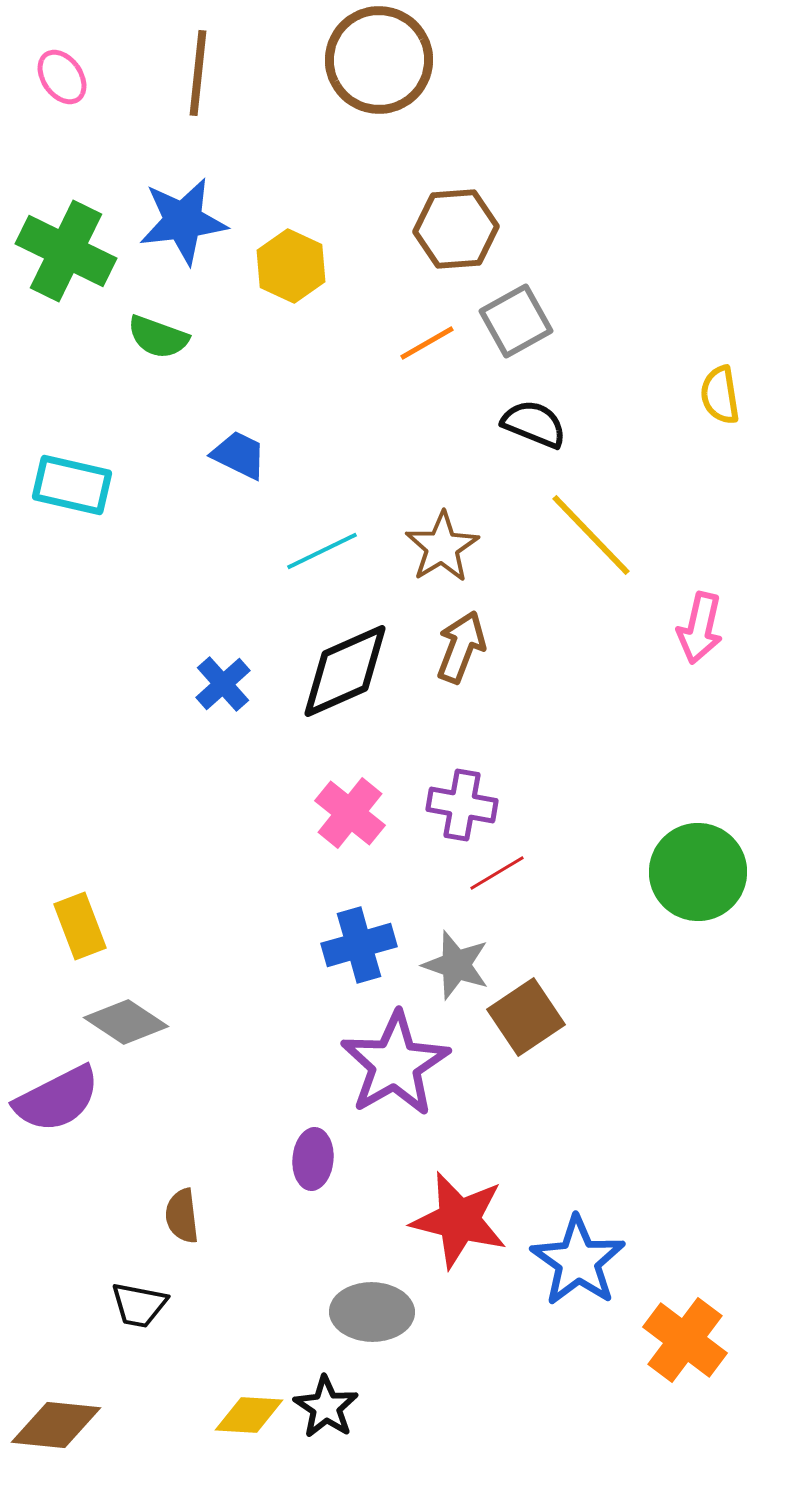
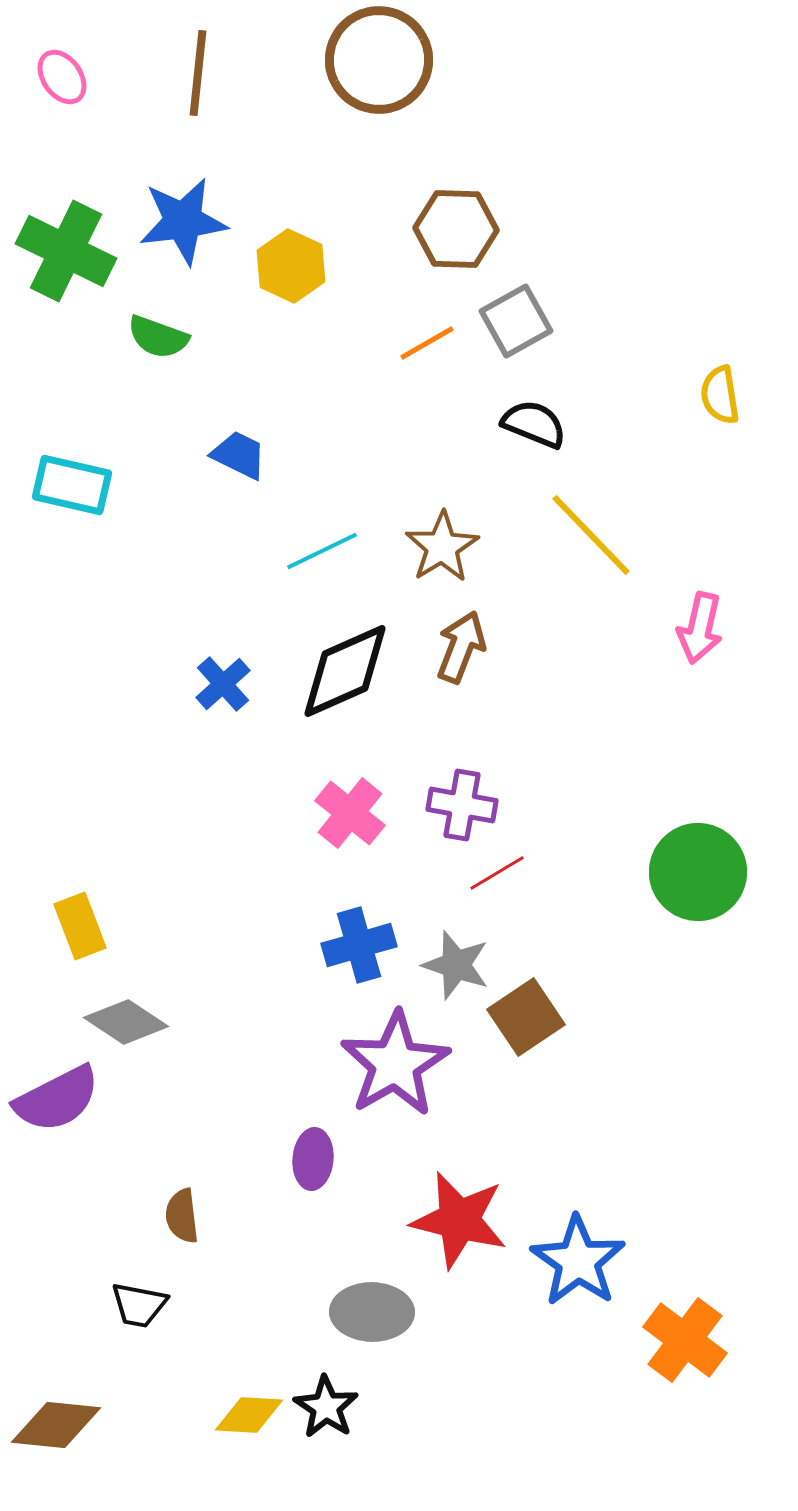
brown hexagon at (456, 229): rotated 6 degrees clockwise
